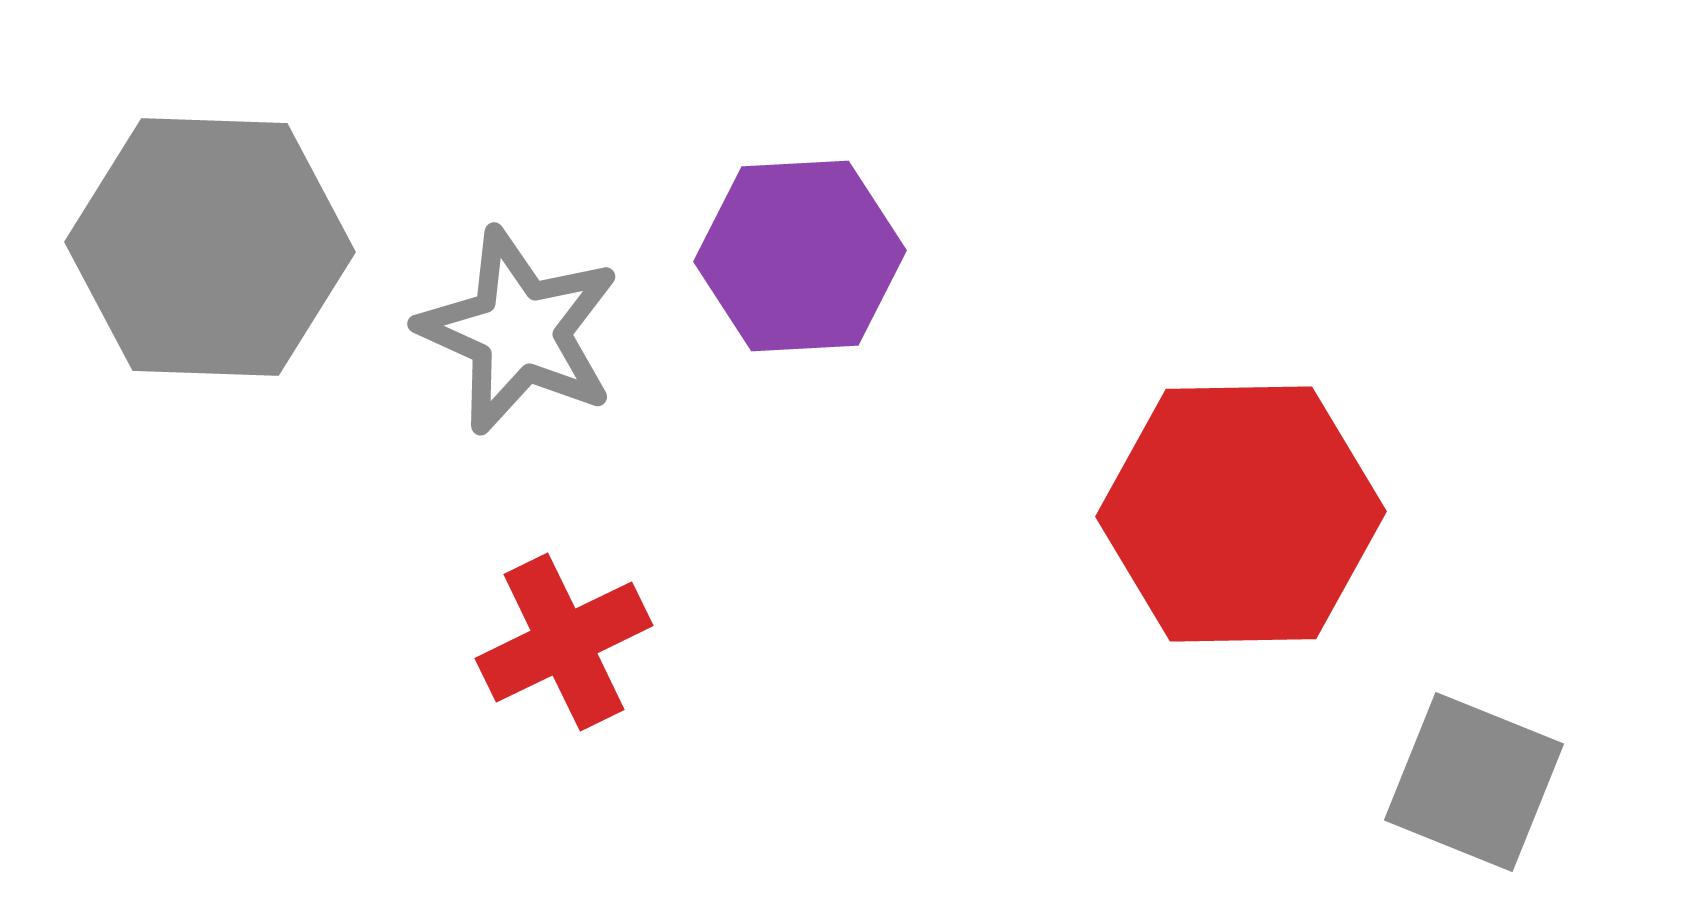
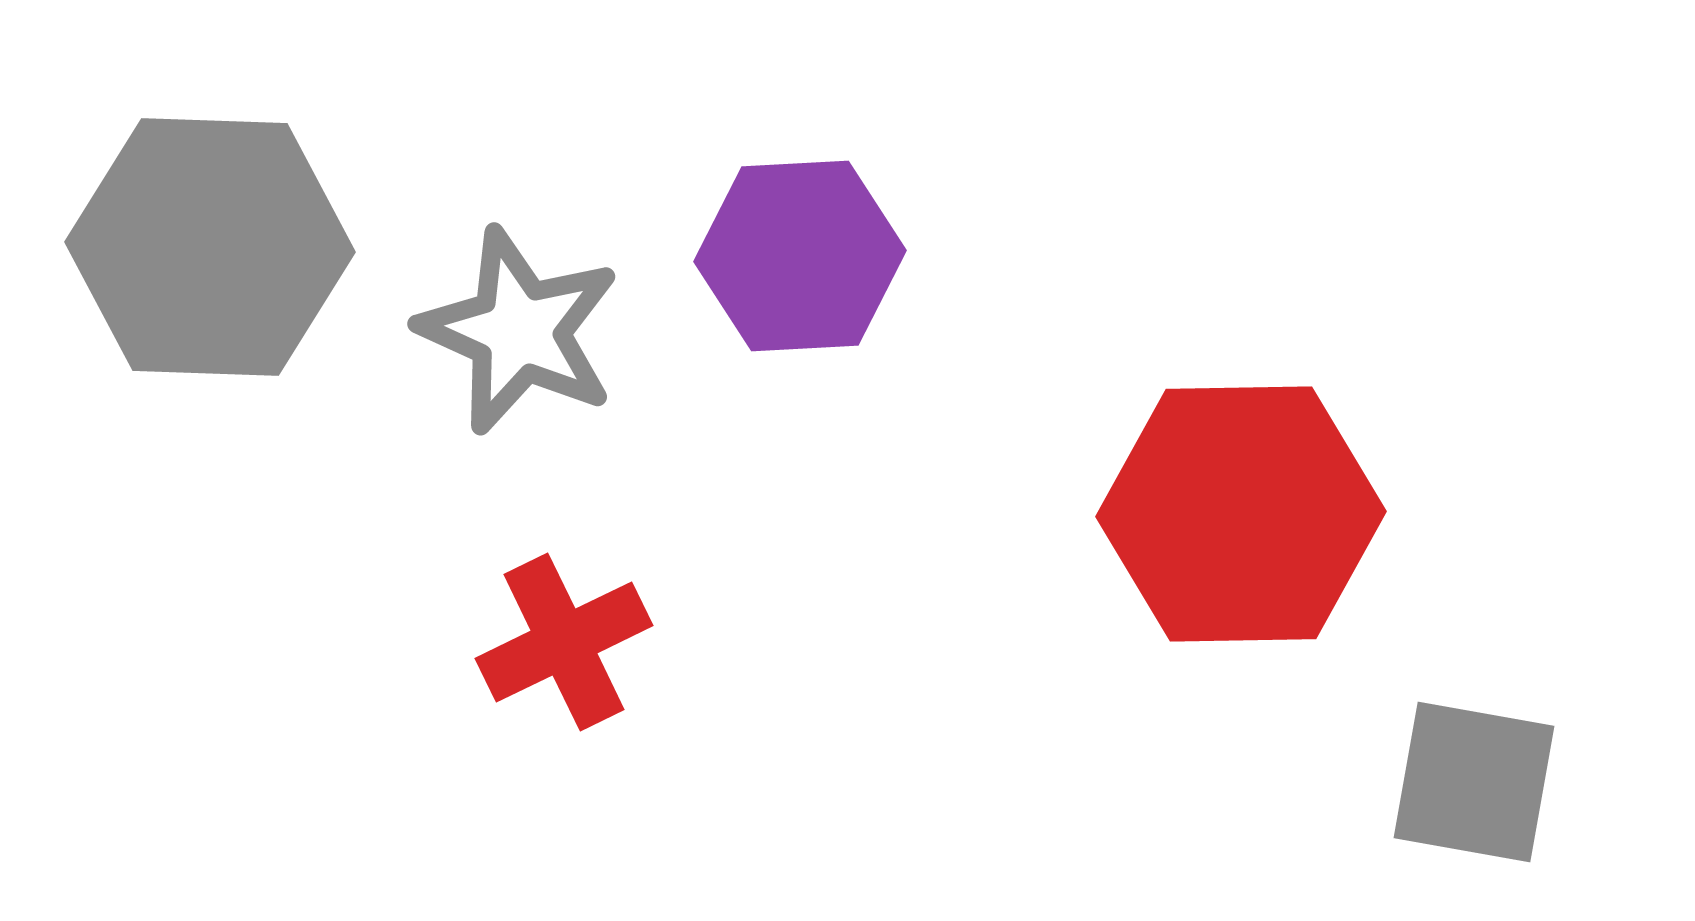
gray square: rotated 12 degrees counterclockwise
